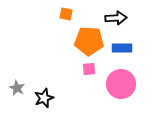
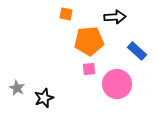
black arrow: moved 1 px left, 1 px up
orange pentagon: rotated 8 degrees counterclockwise
blue rectangle: moved 15 px right, 3 px down; rotated 42 degrees clockwise
pink circle: moved 4 px left
